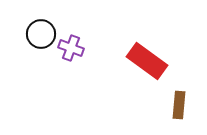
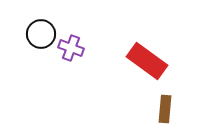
brown rectangle: moved 14 px left, 4 px down
